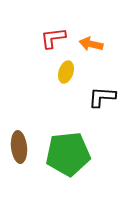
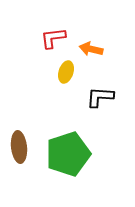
orange arrow: moved 5 px down
black L-shape: moved 2 px left
green pentagon: rotated 12 degrees counterclockwise
